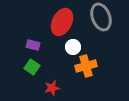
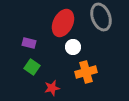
red ellipse: moved 1 px right, 1 px down
purple rectangle: moved 4 px left, 2 px up
orange cross: moved 6 px down
